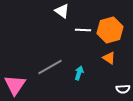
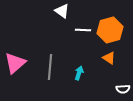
gray line: rotated 55 degrees counterclockwise
pink triangle: moved 22 px up; rotated 15 degrees clockwise
